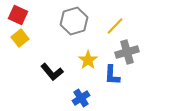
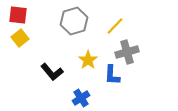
red square: rotated 18 degrees counterclockwise
